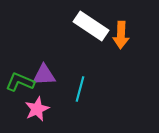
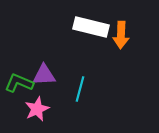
white rectangle: moved 1 px down; rotated 20 degrees counterclockwise
green L-shape: moved 1 px left, 1 px down
